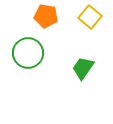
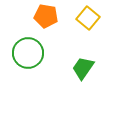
yellow square: moved 2 px left, 1 px down
